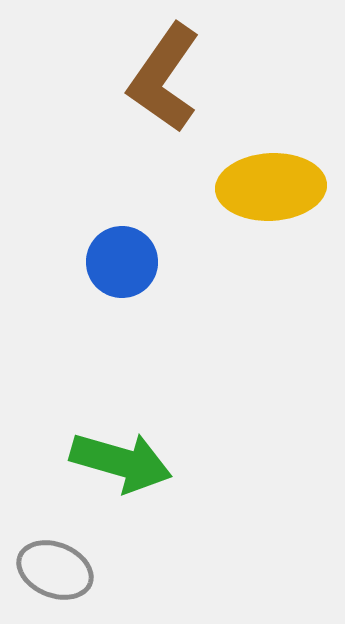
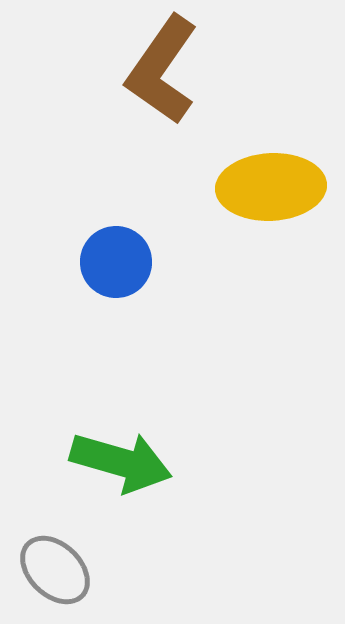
brown L-shape: moved 2 px left, 8 px up
blue circle: moved 6 px left
gray ellipse: rotated 22 degrees clockwise
